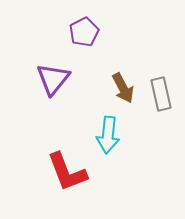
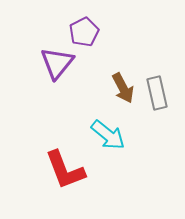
purple triangle: moved 4 px right, 16 px up
gray rectangle: moved 4 px left, 1 px up
cyan arrow: rotated 57 degrees counterclockwise
red L-shape: moved 2 px left, 2 px up
